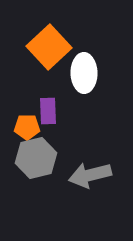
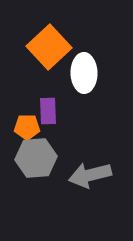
gray hexagon: rotated 9 degrees clockwise
